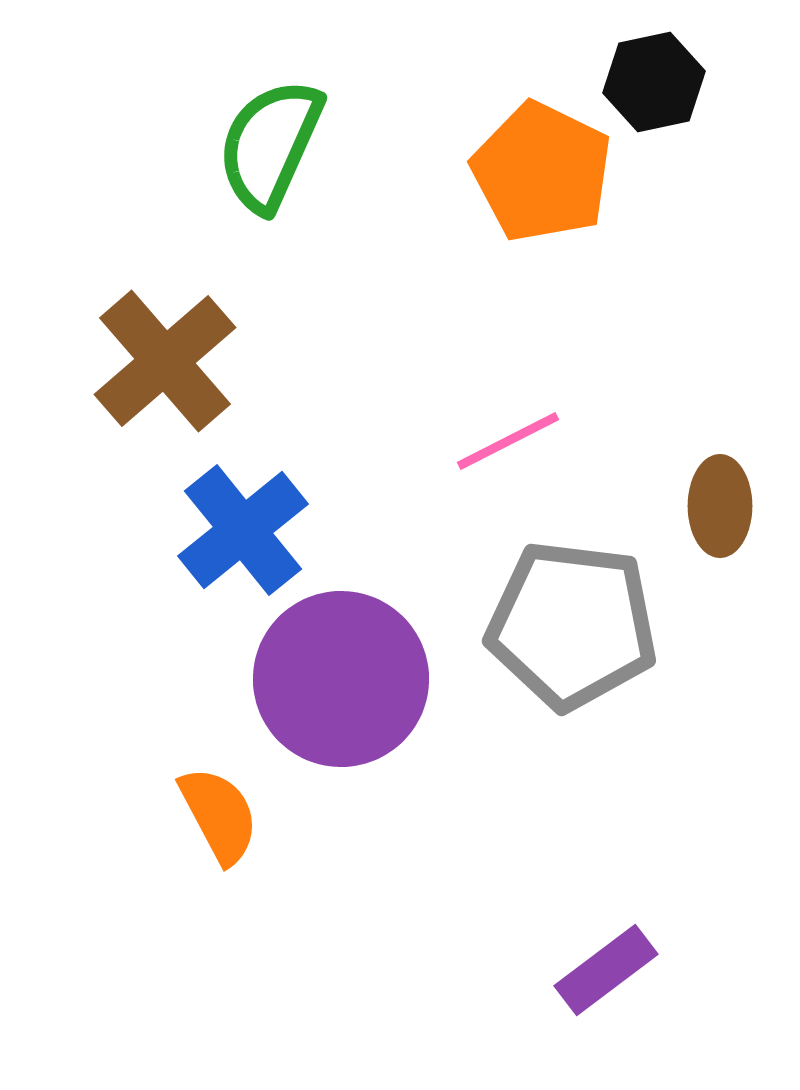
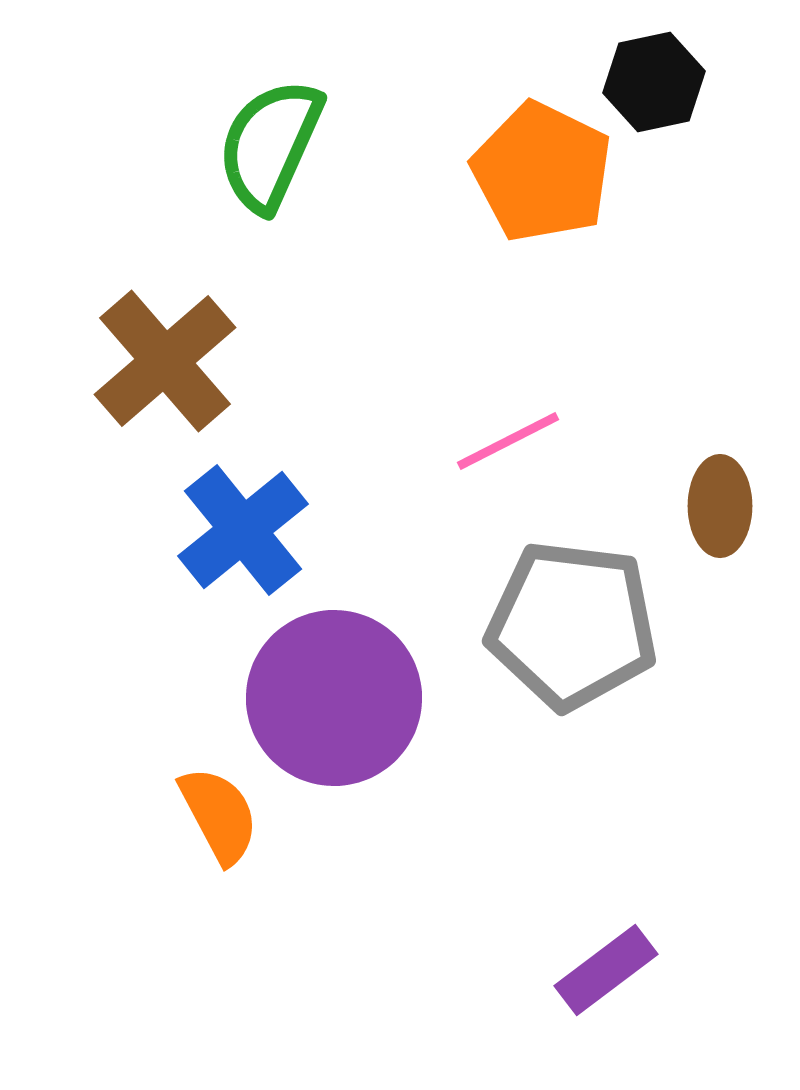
purple circle: moved 7 px left, 19 px down
